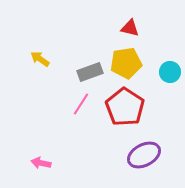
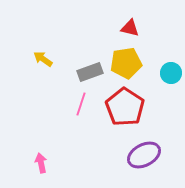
yellow arrow: moved 3 px right
cyan circle: moved 1 px right, 1 px down
pink line: rotated 15 degrees counterclockwise
pink arrow: rotated 66 degrees clockwise
